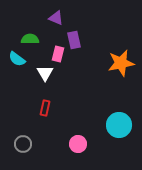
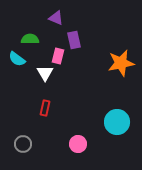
pink rectangle: moved 2 px down
cyan circle: moved 2 px left, 3 px up
